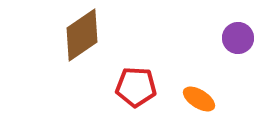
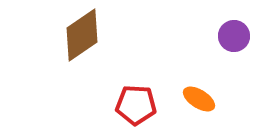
purple circle: moved 4 px left, 2 px up
red pentagon: moved 18 px down
